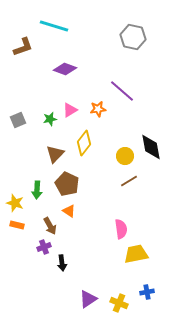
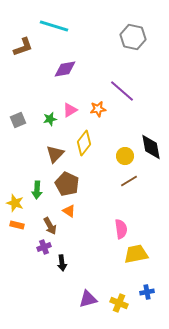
purple diamond: rotated 30 degrees counterclockwise
purple triangle: rotated 18 degrees clockwise
